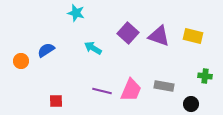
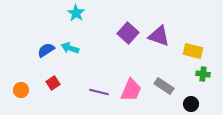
cyan star: rotated 18 degrees clockwise
yellow rectangle: moved 15 px down
cyan arrow: moved 23 px left; rotated 12 degrees counterclockwise
orange circle: moved 29 px down
green cross: moved 2 px left, 2 px up
gray rectangle: rotated 24 degrees clockwise
purple line: moved 3 px left, 1 px down
red square: moved 3 px left, 18 px up; rotated 32 degrees counterclockwise
